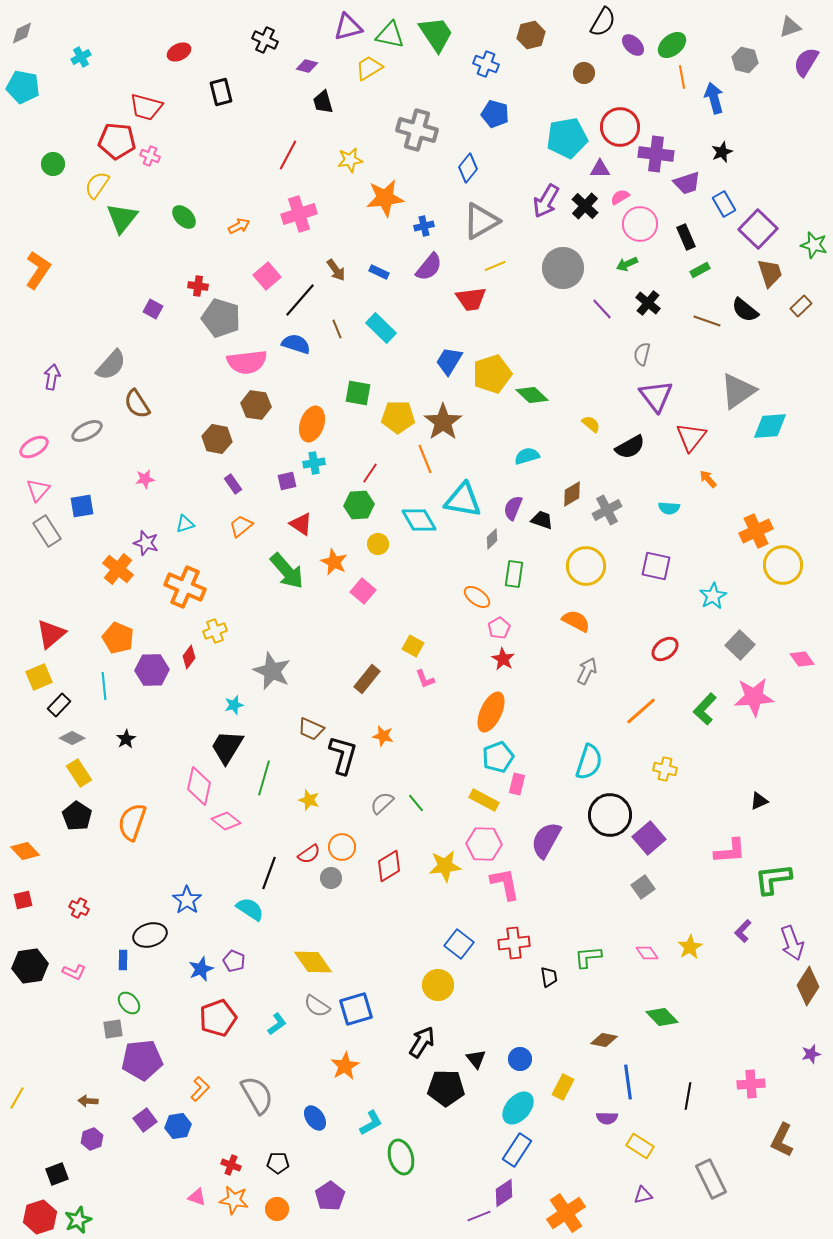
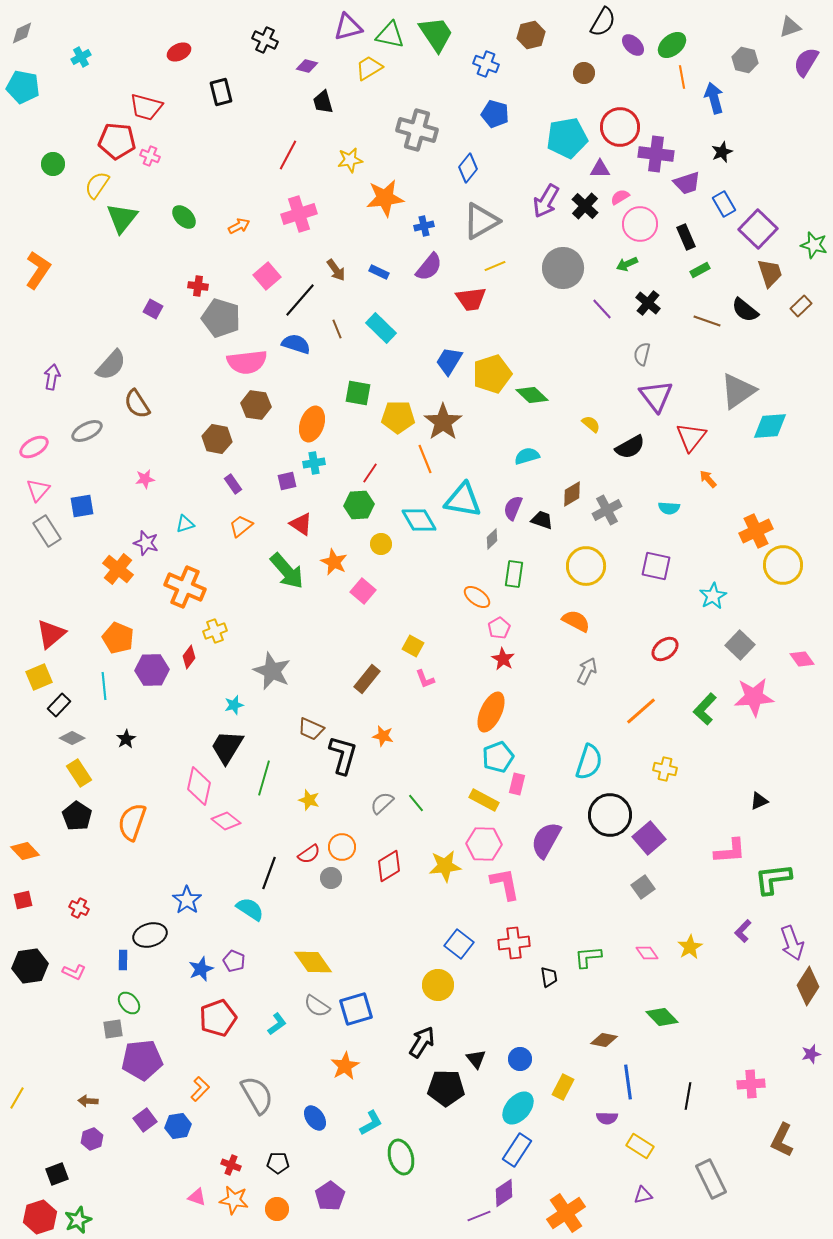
yellow circle at (378, 544): moved 3 px right
